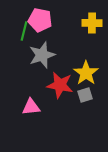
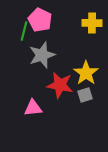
pink pentagon: rotated 15 degrees clockwise
pink triangle: moved 2 px right, 1 px down
